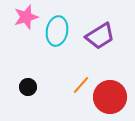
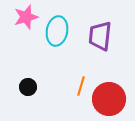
purple trapezoid: rotated 128 degrees clockwise
orange line: moved 1 px down; rotated 24 degrees counterclockwise
red circle: moved 1 px left, 2 px down
